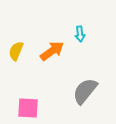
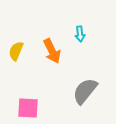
orange arrow: rotated 100 degrees clockwise
